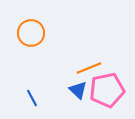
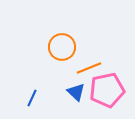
orange circle: moved 31 px right, 14 px down
blue triangle: moved 2 px left, 2 px down
blue line: rotated 54 degrees clockwise
